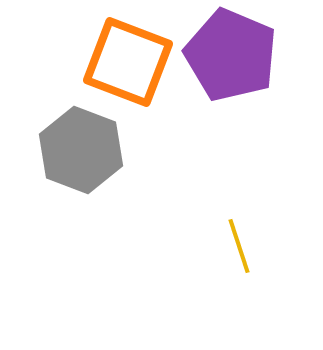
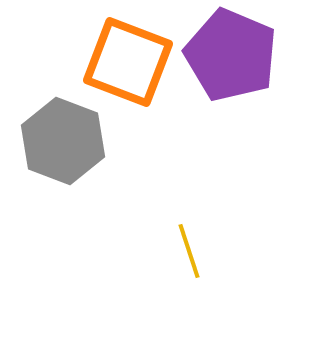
gray hexagon: moved 18 px left, 9 px up
yellow line: moved 50 px left, 5 px down
